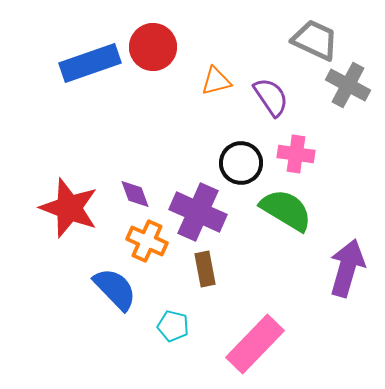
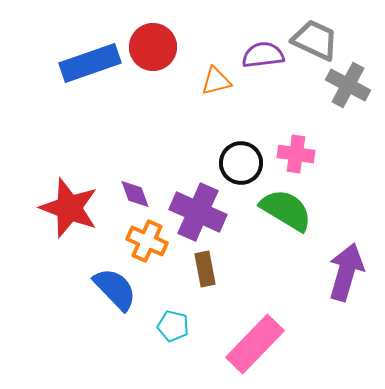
purple semicircle: moved 8 px left, 42 px up; rotated 63 degrees counterclockwise
purple arrow: moved 1 px left, 4 px down
